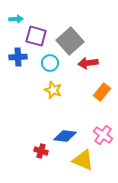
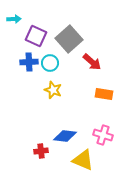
cyan arrow: moved 2 px left
purple square: rotated 10 degrees clockwise
gray square: moved 1 px left, 2 px up
blue cross: moved 11 px right, 5 px down
red arrow: moved 4 px right, 1 px up; rotated 132 degrees counterclockwise
orange rectangle: moved 2 px right, 2 px down; rotated 60 degrees clockwise
pink cross: rotated 18 degrees counterclockwise
red cross: rotated 24 degrees counterclockwise
